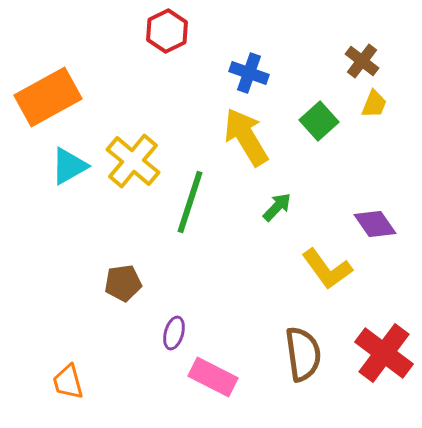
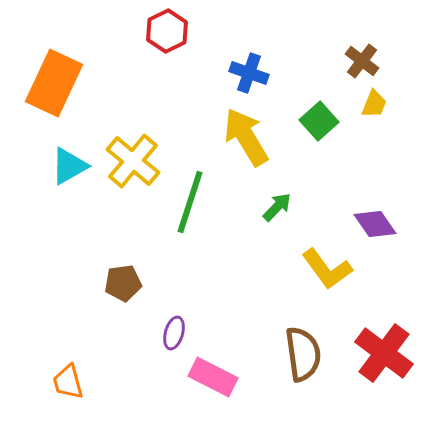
orange rectangle: moved 6 px right, 14 px up; rotated 36 degrees counterclockwise
